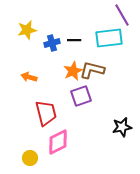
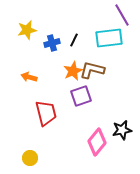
black line: rotated 64 degrees counterclockwise
black star: moved 3 px down
pink diamond: moved 39 px right; rotated 24 degrees counterclockwise
